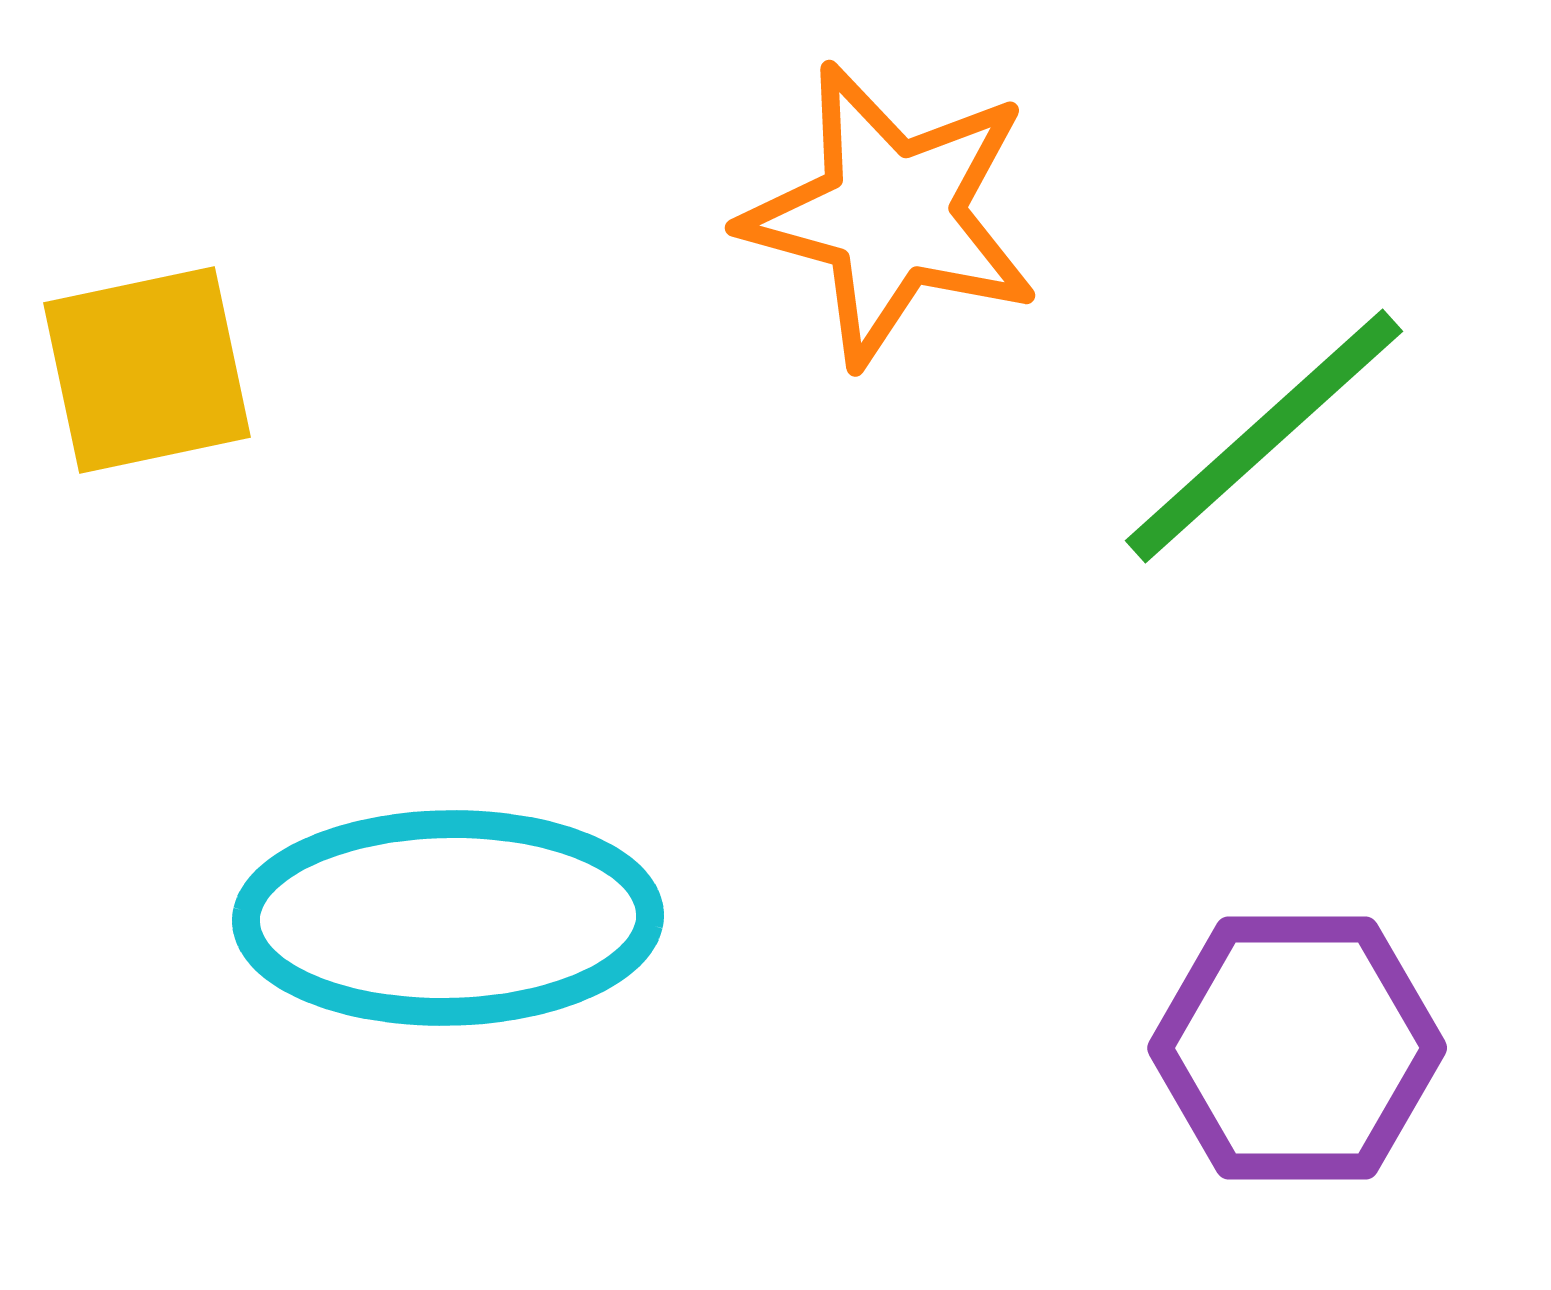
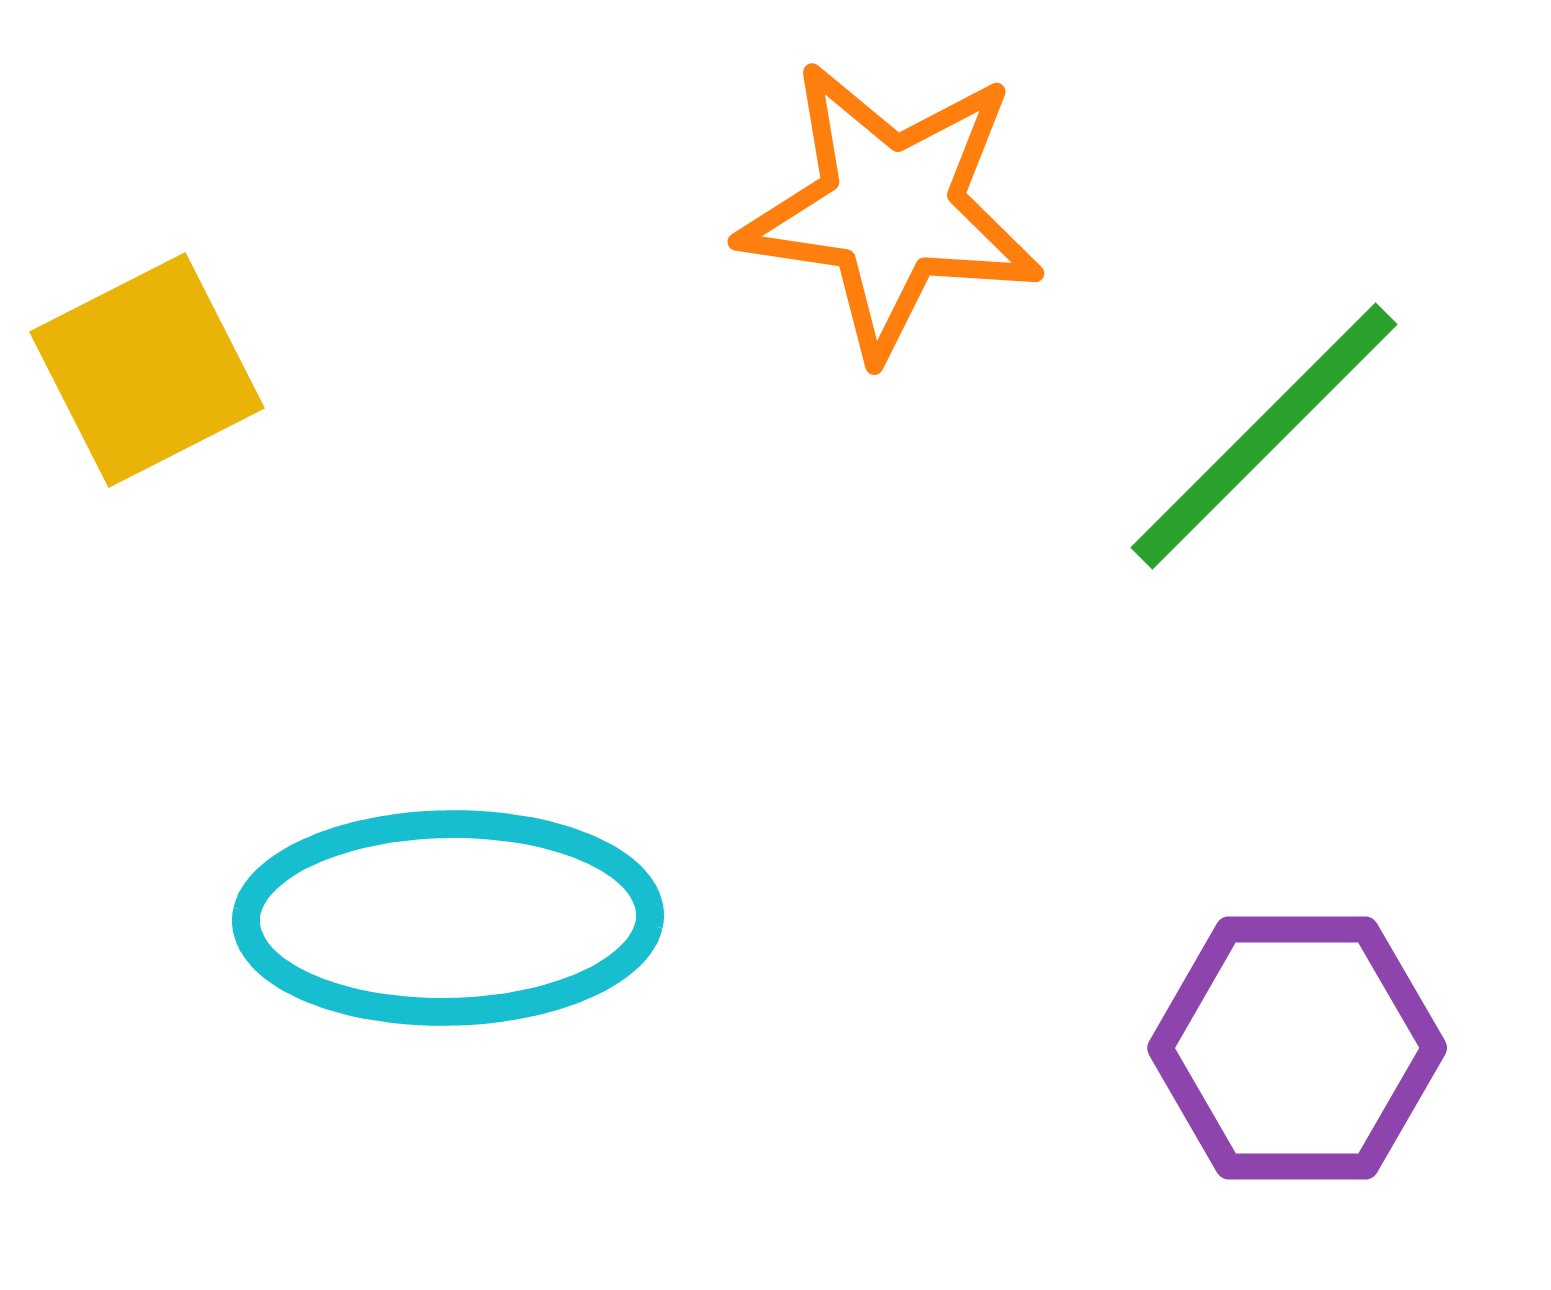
orange star: moved 5 px up; rotated 7 degrees counterclockwise
yellow square: rotated 15 degrees counterclockwise
green line: rotated 3 degrees counterclockwise
